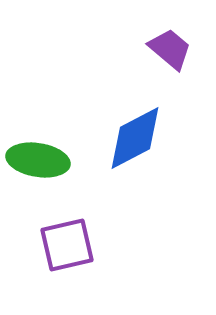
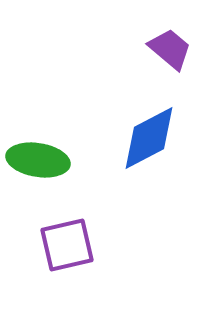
blue diamond: moved 14 px right
